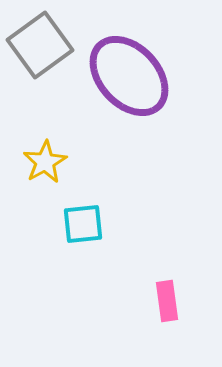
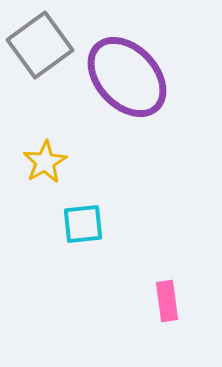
purple ellipse: moved 2 px left, 1 px down
